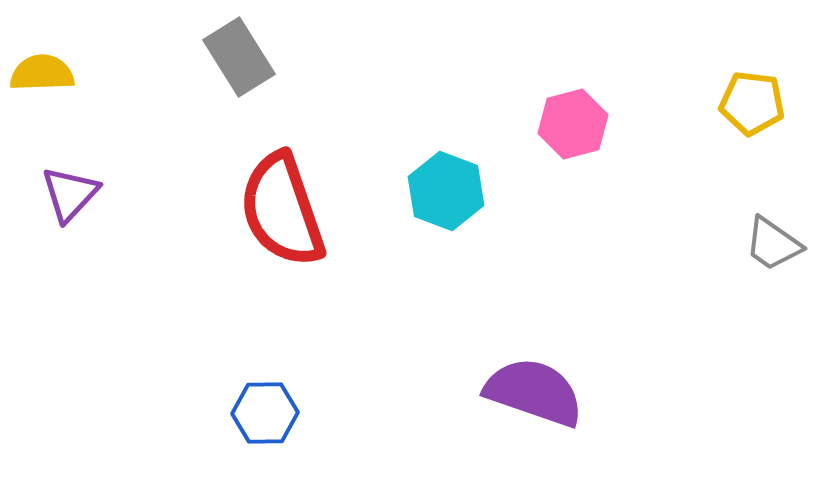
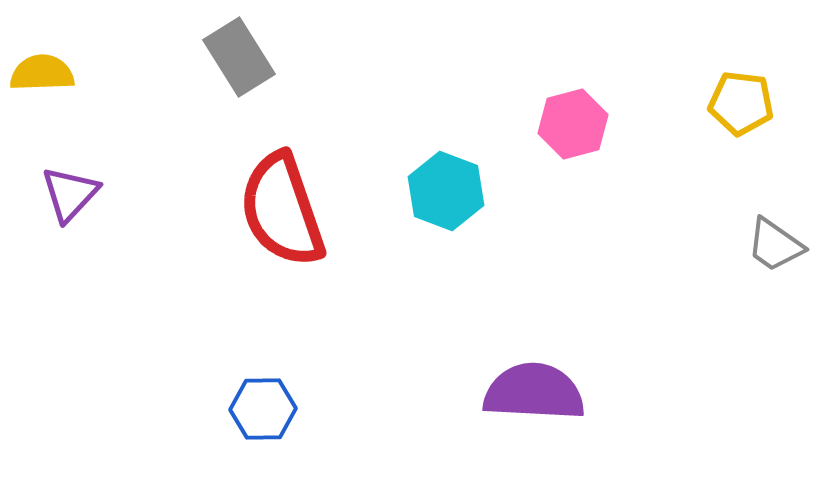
yellow pentagon: moved 11 px left
gray trapezoid: moved 2 px right, 1 px down
purple semicircle: rotated 16 degrees counterclockwise
blue hexagon: moved 2 px left, 4 px up
